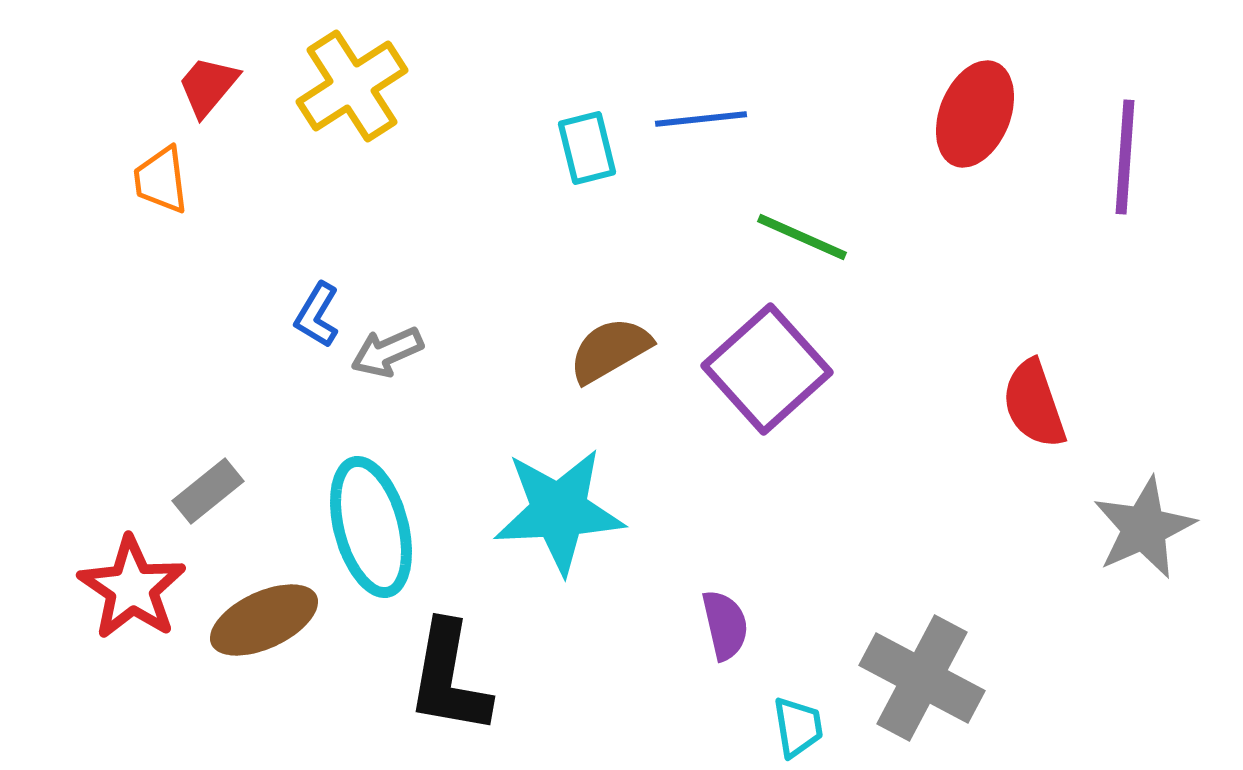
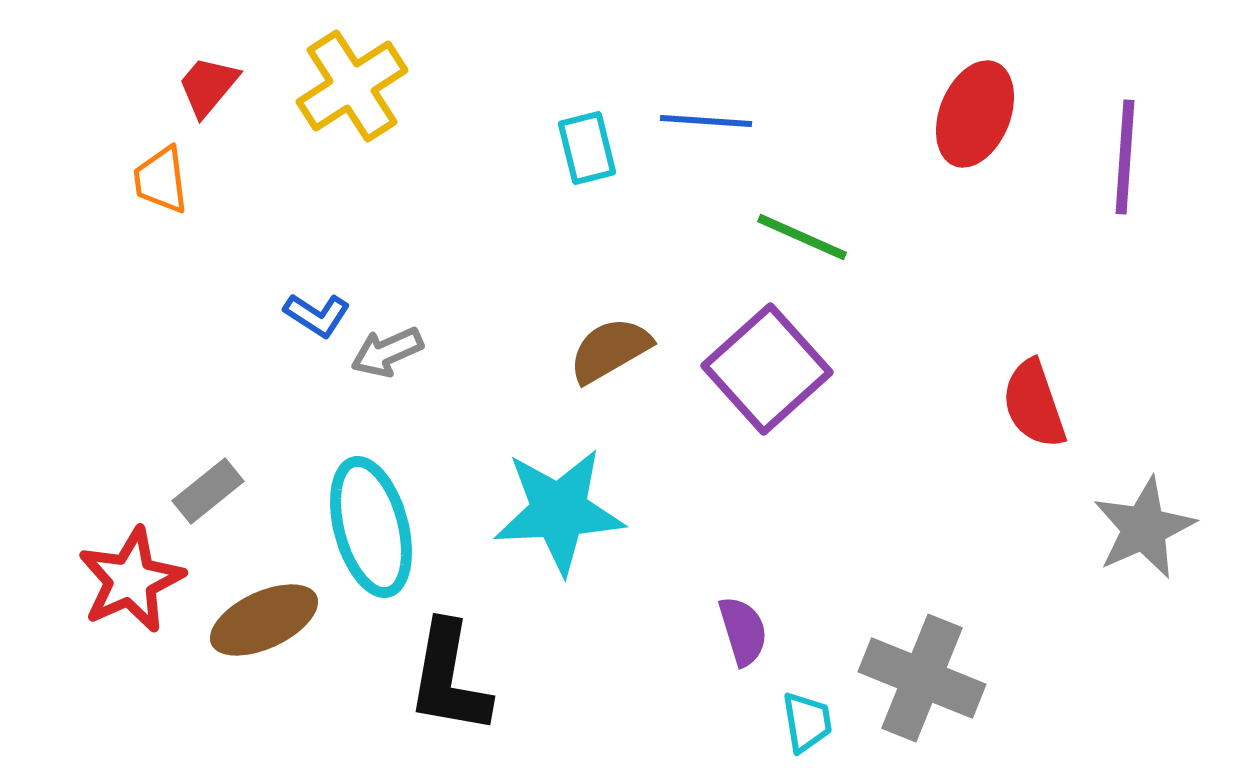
blue line: moved 5 px right, 2 px down; rotated 10 degrees clockwise
blue L-shape: rotated 88 degrees counterclockwise
red star: moved 1 px left, 8 px up; rotated 14 degrees clockwise
purple semicircle: moved 18 px right, 6 px down; rotated 4 degrees counterclockwise
gray cross: rotated 6 degrees counterclockwise
cyan trapezoid: moved 9 px right, 5 px up
